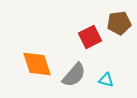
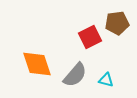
brown pentagon: moved 2 px left
gray semicircle: moved 1 px right
